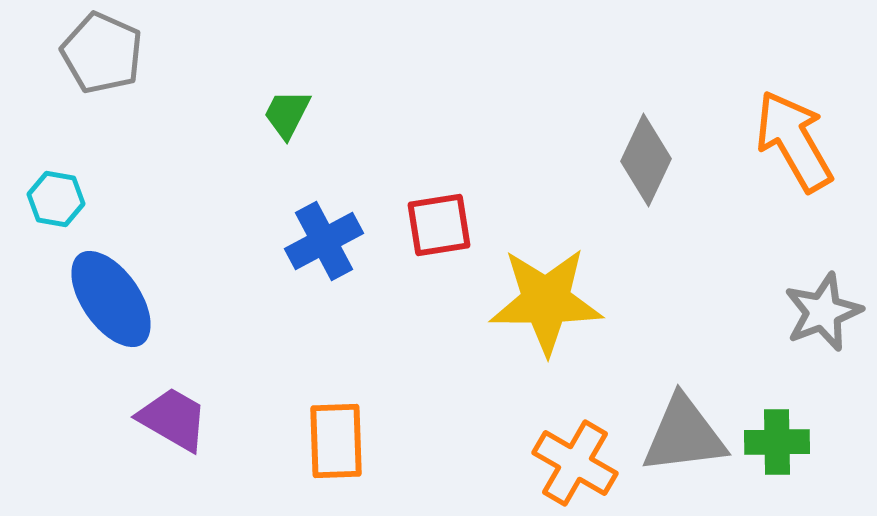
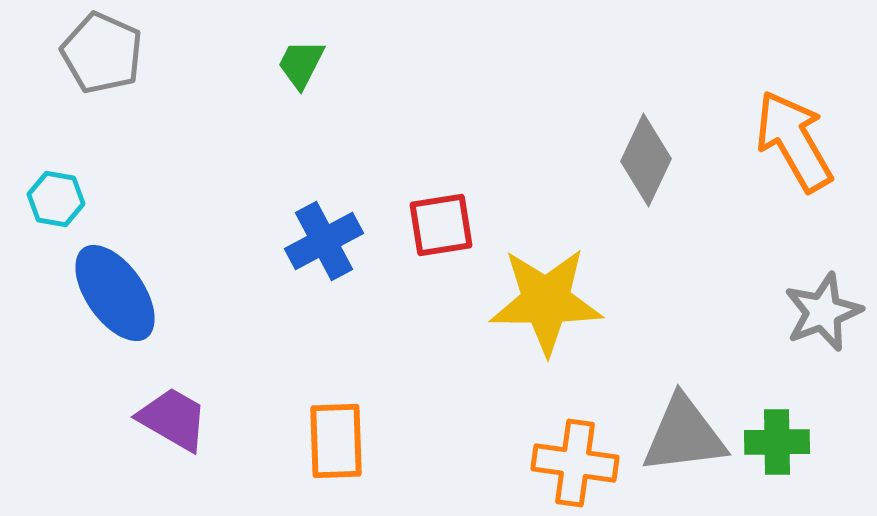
green trapezoid: moved 14 px right, 50 px up
red square: moved 2 px right
blue ellipse: moved 4 px right, 6 px up
orange cross: rotated 22 degrees counterclockwise
